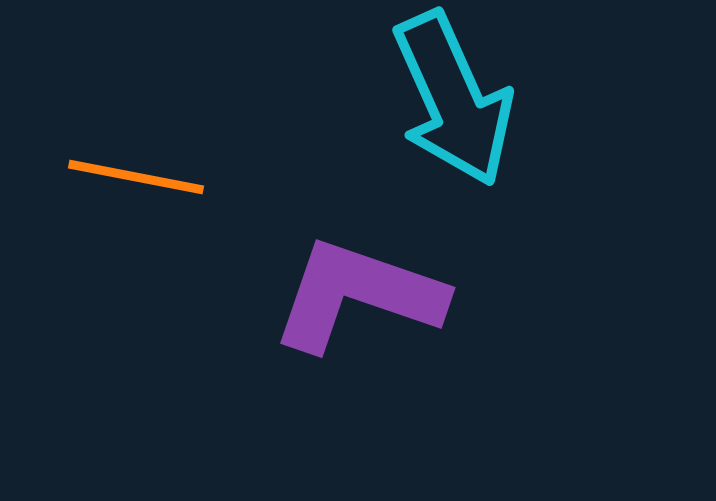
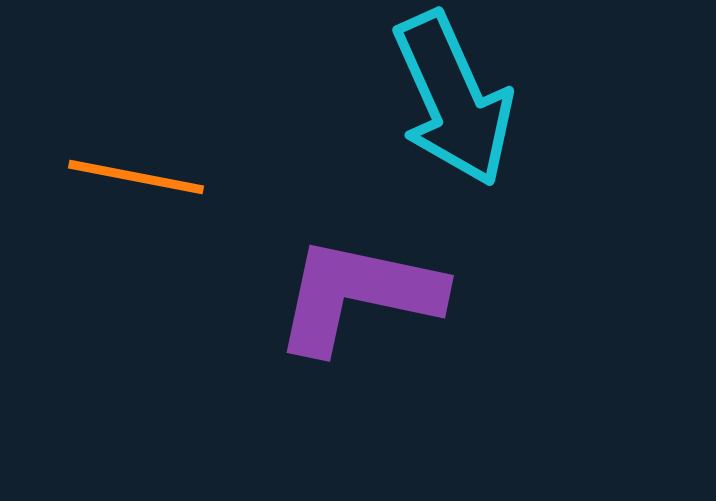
purple L-shape: rotated 7 degrees counterclockwise
